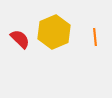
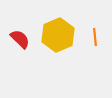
yellow hexagon: moved 4 px right, 3 px down
